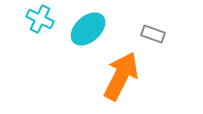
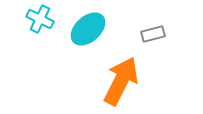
gray rectangle: rotated 35 degrees counterclockwise
orange arrow: moved 5 px down
